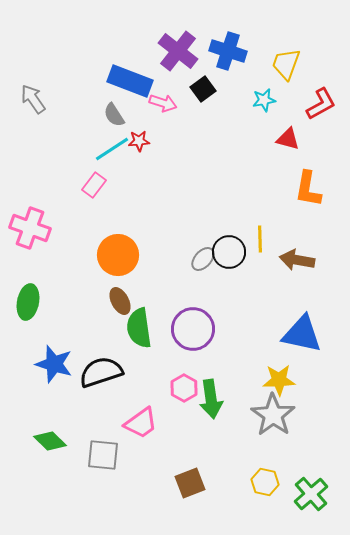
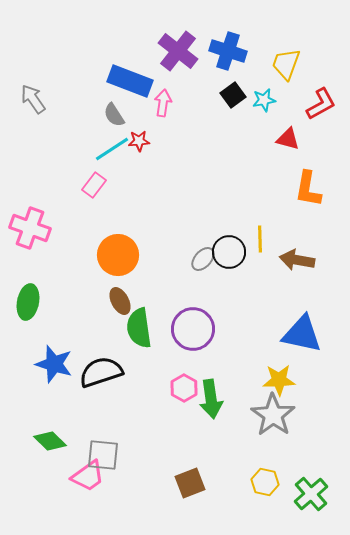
black square: moved 30 px right, 6 px down
pink arrow: rotated 100 degrees counterclockwise
pink trapezoid: moved 53 px left, 53 px down
